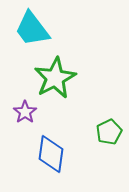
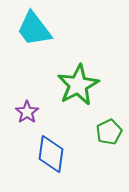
cyan trapezoid: moved 2 px right
green star: moved 23 px right, 7 px down
purple star: moved 2 px right
